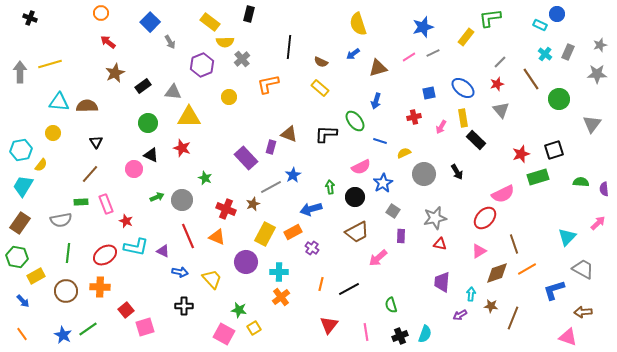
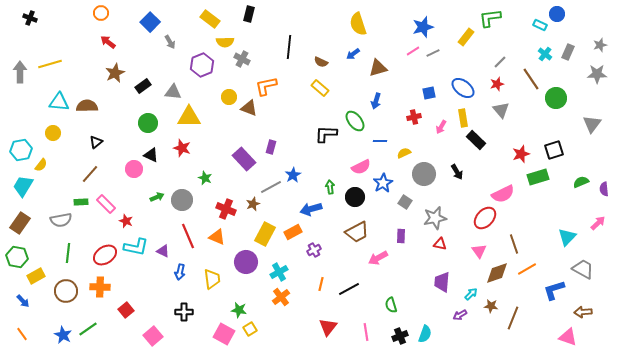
yellow rectangle at (210, 22): moved 3 px up
pink line at (409, 57): moved 4 px right, 6 px up
gray cross at (242, 59): rotated 21 degrees counterclockwise
orange L-shape at (268, 84): moved 2 px left, 2 px down
green circle at (559, 99): moved 3 px left, 1 px up
brown triangle at (289, 134): moved 40 px left, 26 px up
blue line at (380, 141): rotated 16 degrees counterclockwise
black triangle at (96, 142): rotated 24 degrees clockwise
purple rectangle at (246, 158): moved 2 px left, 1 px down
green semicircle at (581, 182): rotated 28 degrees counterclockwise
pink rectangle at (106, 204): rotated 24 degrees counterclockwise
gray square at (393, 211): moved 12 px right, 9 px up
purple cross at (312, 248): moved 2 px right, 2 px down; rotated 24 degrees clockwise
pink triangle at (479, 251): rotated 35 degrees counterclockwise
pink arrow at (378, 258): rotated 12 degrees clockwise
blue arrow at (180, 272): rotated 91 degrees clockwise
cyan cross at (279, 272): rotated 30 degrees counterclockwise
yellow trapezoid at (212, 279): rotated 35 degrees clockwise
cyan arrow at (471, 294): rotated 40 degrees clockwise
black cross at (184, 306): moved 6 px down
red triangle at (329, 325): moved 1 px left, 2 px down
pink square at (145, 327): moved 8 px right, 9 px down; rotated 24 degrees counterclockwise
yellow square at (254, 328): moved 4 px left, 1 px down
